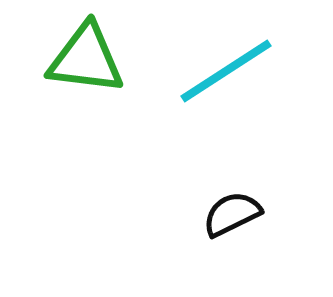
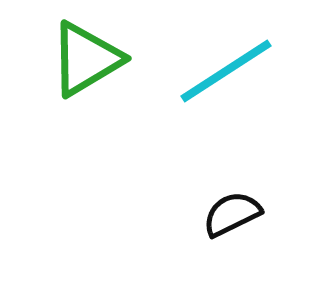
green triangle: rotated 38 degrees counterclockwise
